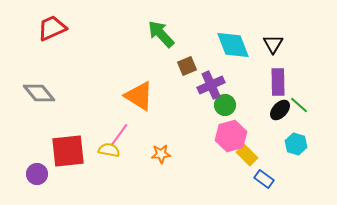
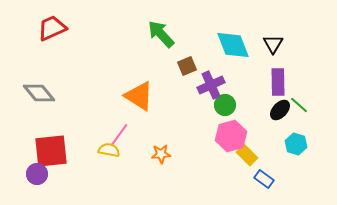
red square: moved 17 px left
